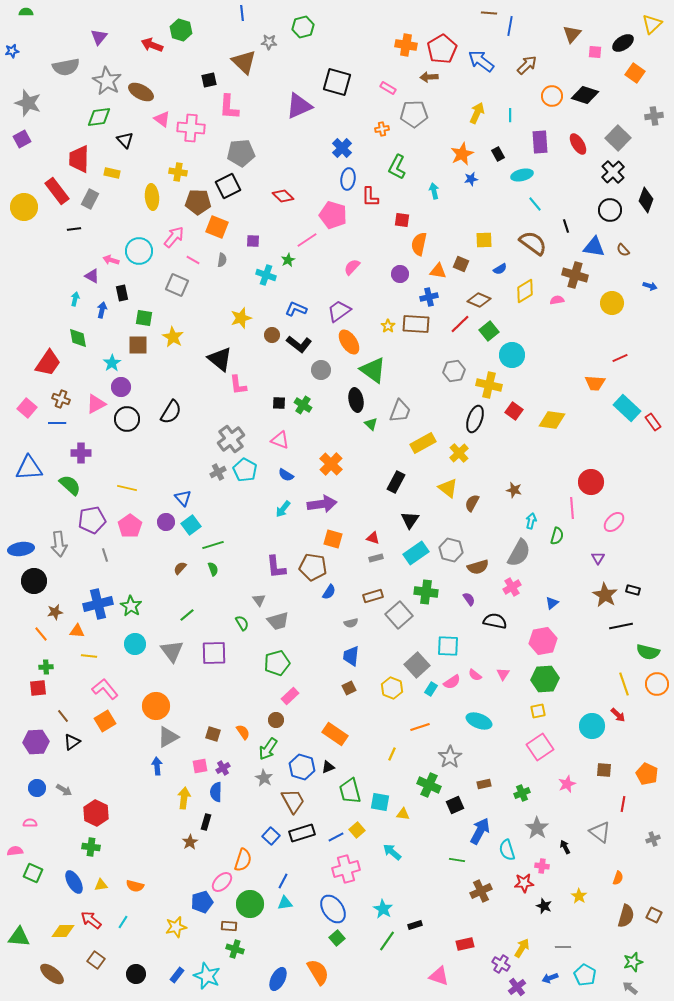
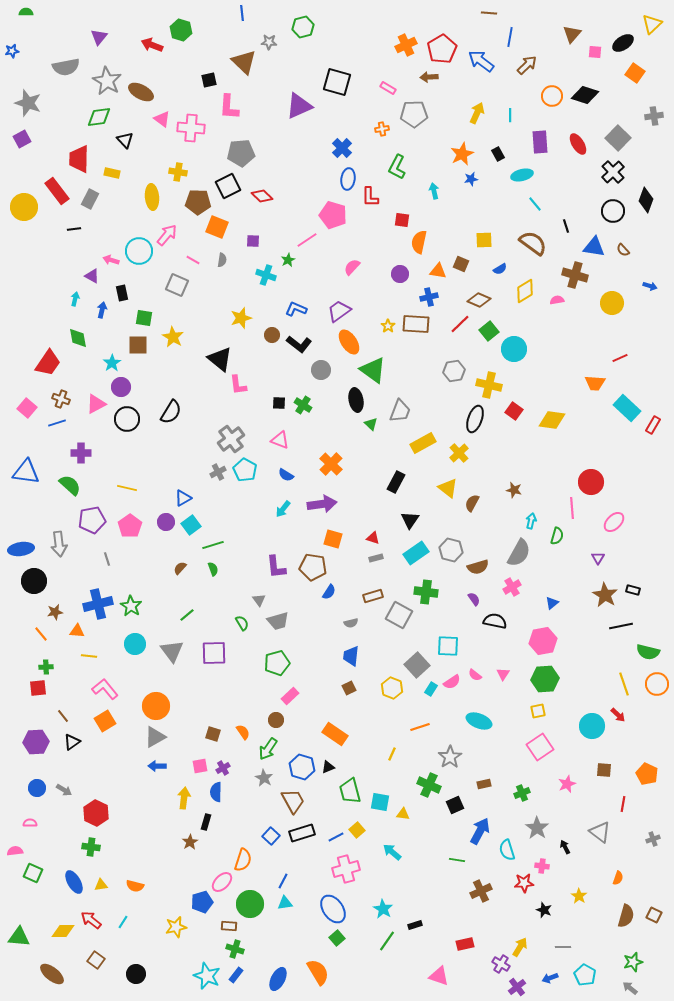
blue line at (510, 26): moved 11 px down
orange cross at (406, 45): rotated 35 degrees counterclockwise
red diamond at (283, 196): moved 21 px left
black circle at (610, 210): moved 3 px right, 1 px down
pink arrow at (174, 237): moved 7 px left, 2 px up
orange semicircle at (419, 244): moved 2 px up
cyan circle at (512, 355): moved 2 px right, 6 px up
red rectangle at (653, 422): moved 3 px down; rotated 66 degrees clockwise
blue line at (57, 423): rotated 18 degrees counterclockwise
blue triangle at (29, 468): moved 3 px left, 4 px down; rotated 12 degrees clockwise
blue triangle at (183, 498): rotated 42 degrees clockwise
gray line at (105, 555): moved 2 px right, 4 px down
purple semicircle at (469, 599): moved 5 px right
gray square at (399, 615): rotated 20 degrees counterclockwise
gray triangle at (168, 737): moved 13 px left
blue arrow at (157, 766): rotated 84 degrees counterclockwise
black star at (544, 906): moved 4 px down
yellow arrow at (522, 948): moved 2 px left, 1 px up
blue rectangle at (177, 975): moved 59 px right
